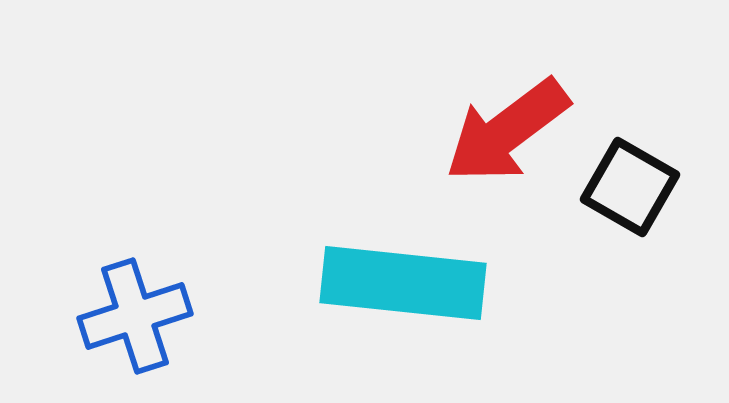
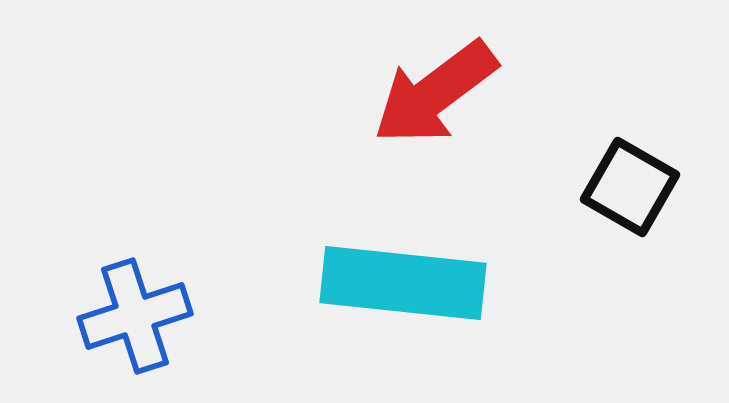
red arrow: moved 72 px left, 38 px up
